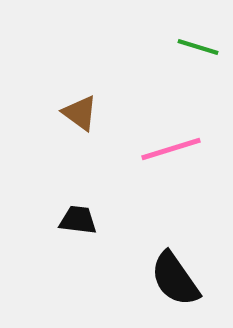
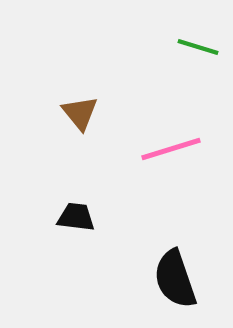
brown triangle: rotated 15 degrees clockwise
black trapezoid: moved 2 px left, 3 px up
black semicircle: rotated 16 degrees clockwise
